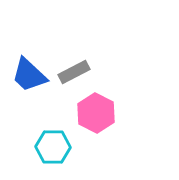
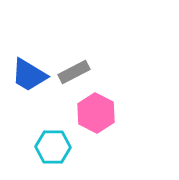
blue trapezoid: rotated 12 degrees counterclockwise
